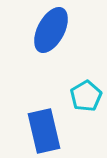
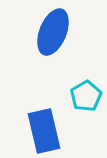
blue ellipse: moved 2 px right, 2 px down; rotated 6 degrees counterclockwise
